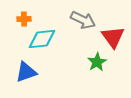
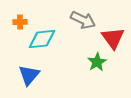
orange cross: moved 4 px left, 3 px down
red triangle: moved 1 px down
blue triangle: moved 3 px right, 3 px down; rotated 30 degrees counterclockwise
